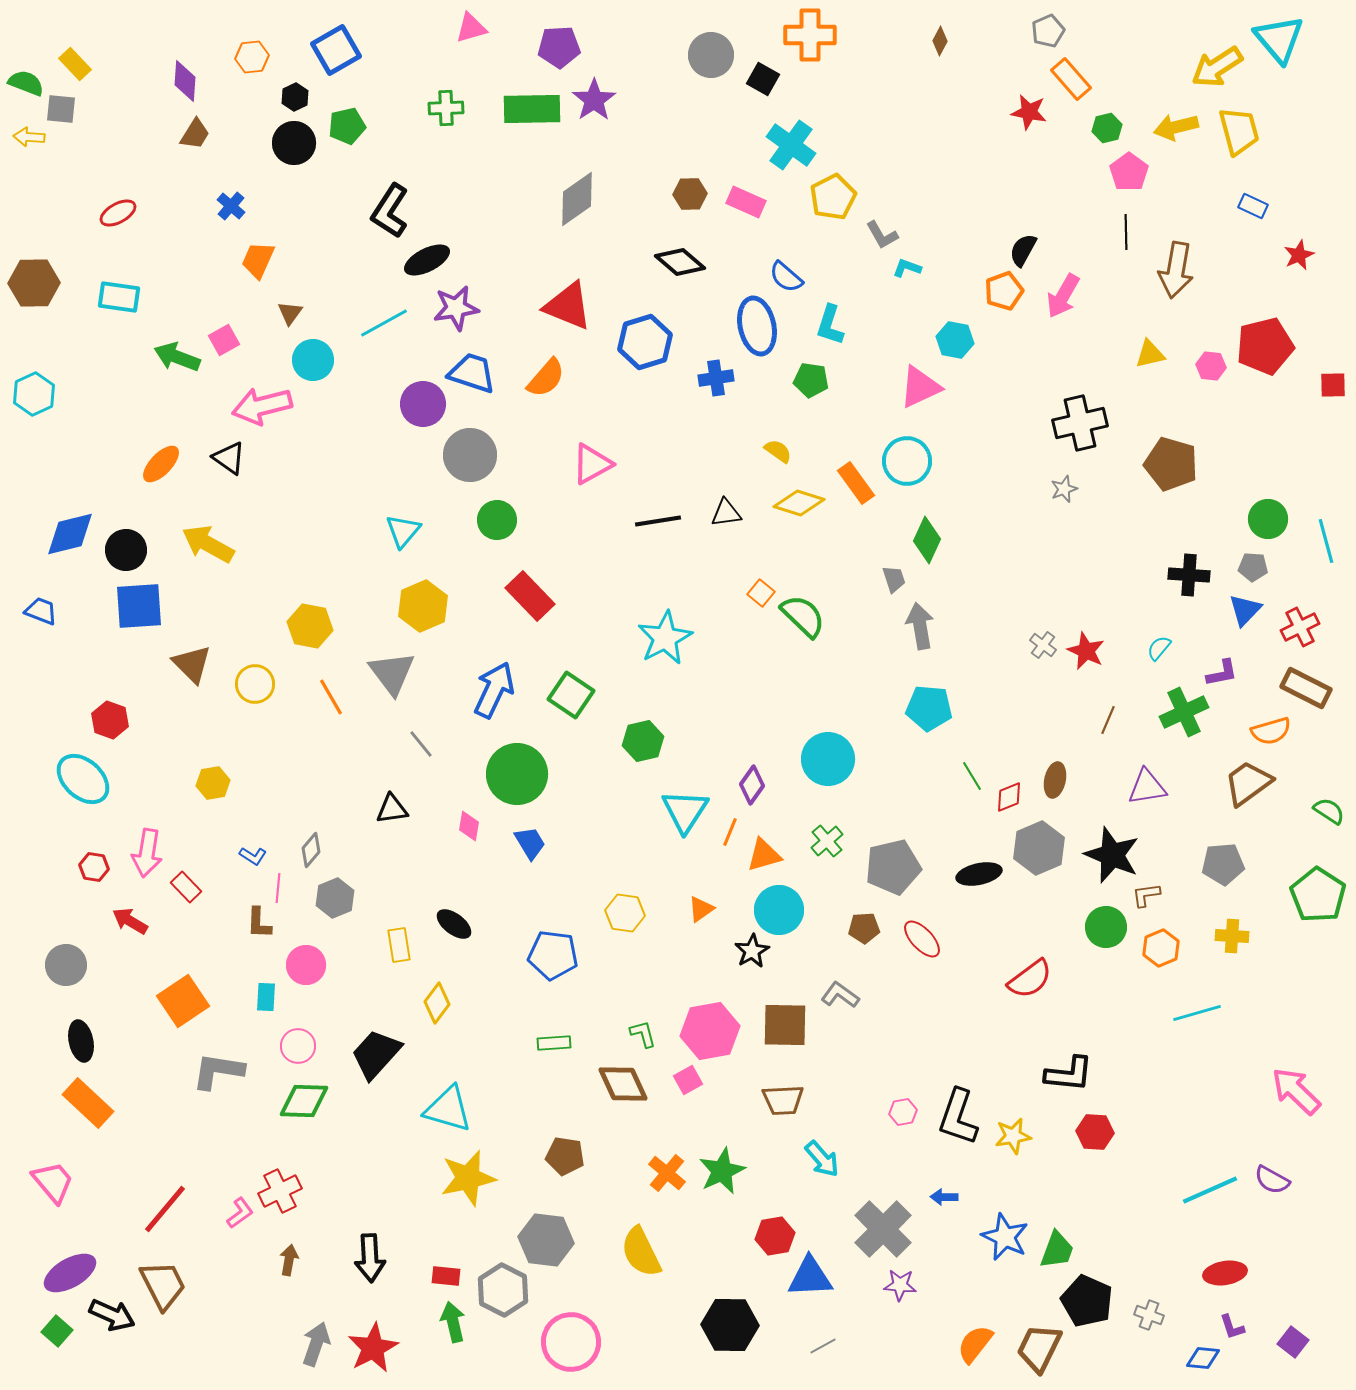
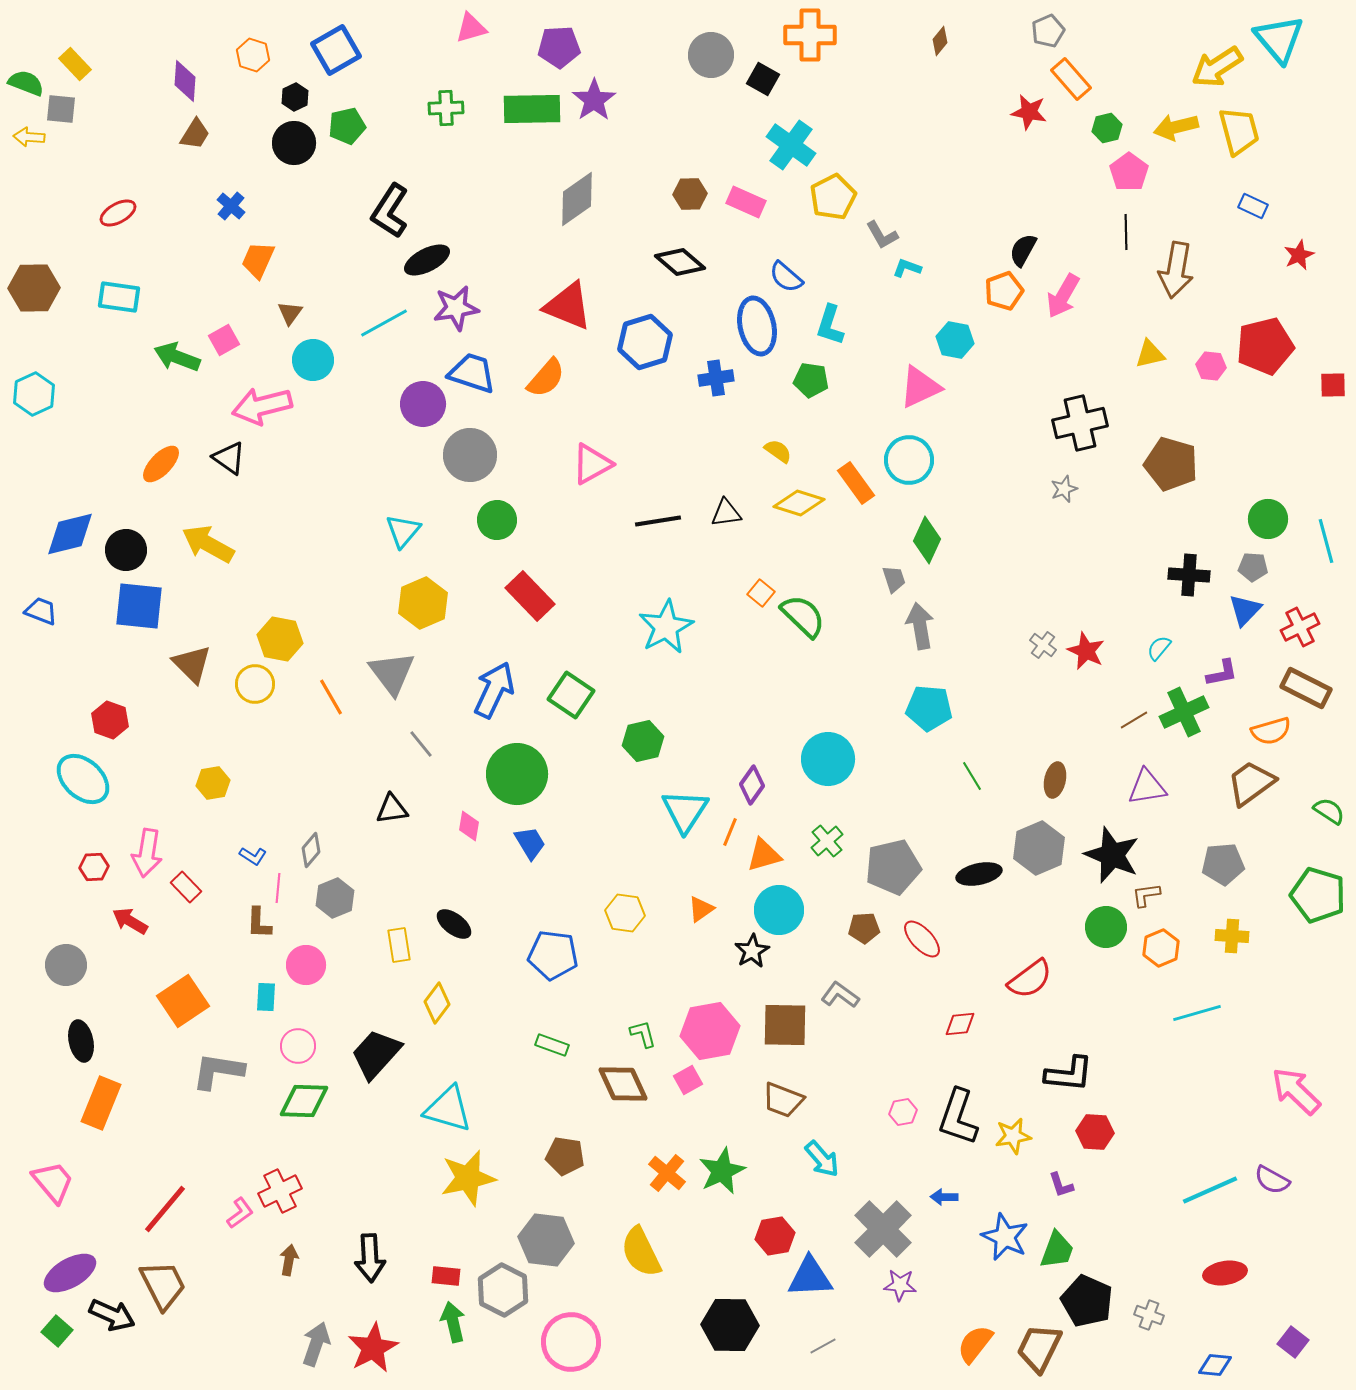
brown diamond at (940, 41): rotated 12 degrees clockwise
orange hexagon at (252, 57): moved 1 px right, 2 px up; rotated 24 degrees clockwise
brown hexagon at (34, 283): moved 5 px down
cyan circle at (907, 461): moved 2 px right, 1 px up
blue square at (139, 606): rotated 10 degrees clockwise
yellow hexagon at (423, 606): moved 3 px up
yellow hexagon at (310, 626): moved 30 px left, 13 px down
cyan star at (665, 638): moved 1 px right, 11 px up
brown line at (1108, 720): moved 26 px right; rotated 36 degrees clockwise
brown trapezoid at (1248, 783): moved 3 px right
red diamond at (1009, 797): moved 49 px left, 227 px down; rotated 16 degrees clockwise
red hexagon at (94, 867): rotated 12 degrees counterclockwise
green pentagon at (1318, 895): rotated 16 degrees counterclockwise
green rectangle at (554, 1043): moved 2 px left, 2 px down; rotated 24 degrees clockwise
brown trapezoid at (783, 1100): rotated 24 degrees clockwise
orange rectangle at (88, 1103): moved 13 px right; rotated 69 degrees clockwise
purple L-shape at (1232, 1327): moved 171 px left, 142 px up
blue diamond at (1203, 1358): moved 12 px right, 7 px down
